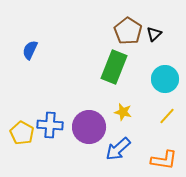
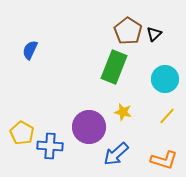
blue cross: moved 21 px down
blue arrow: moved 2 px left, 5 px down
orange L-shape: rotated 8 degrees clockwise
